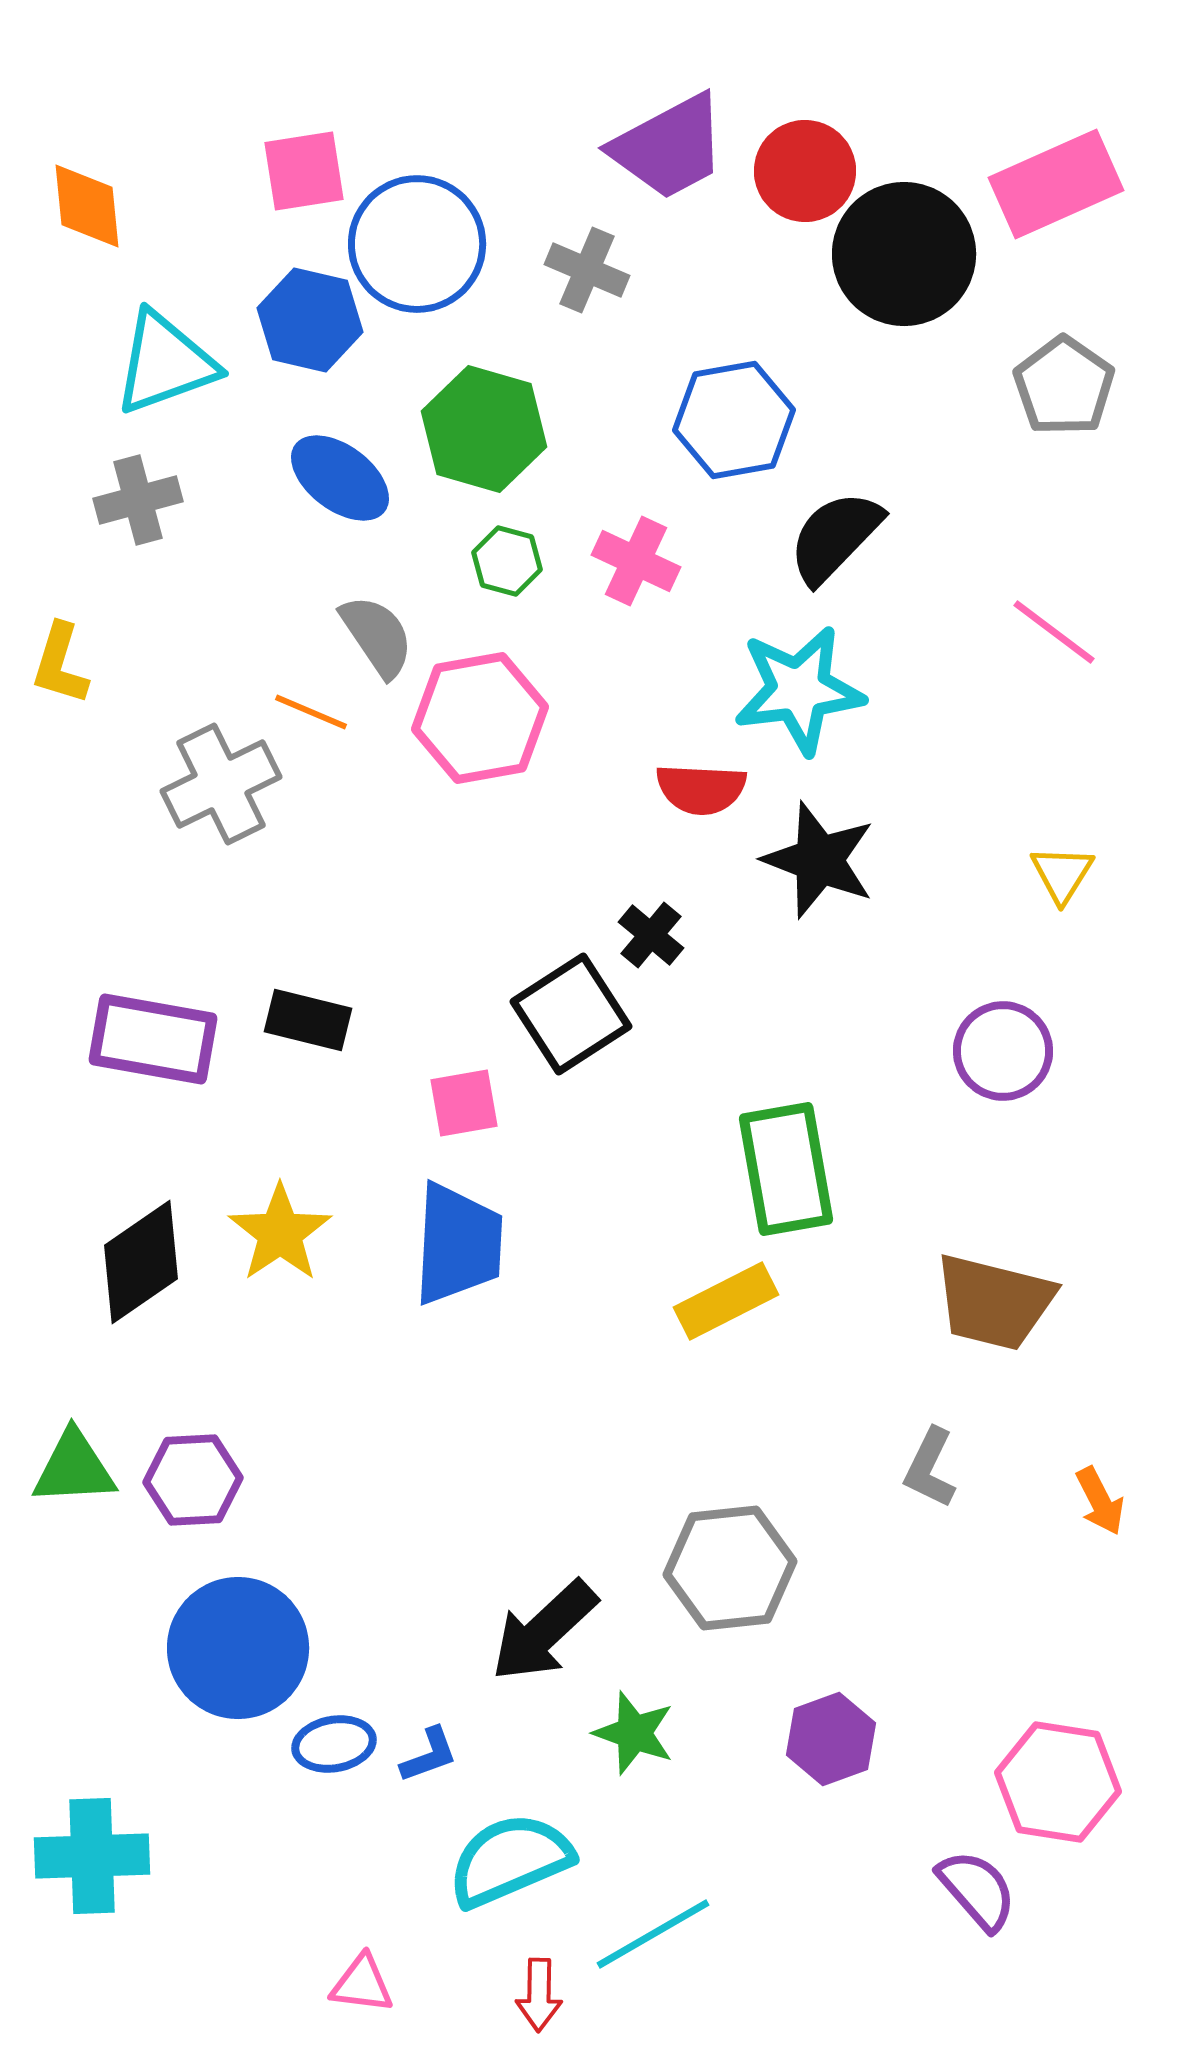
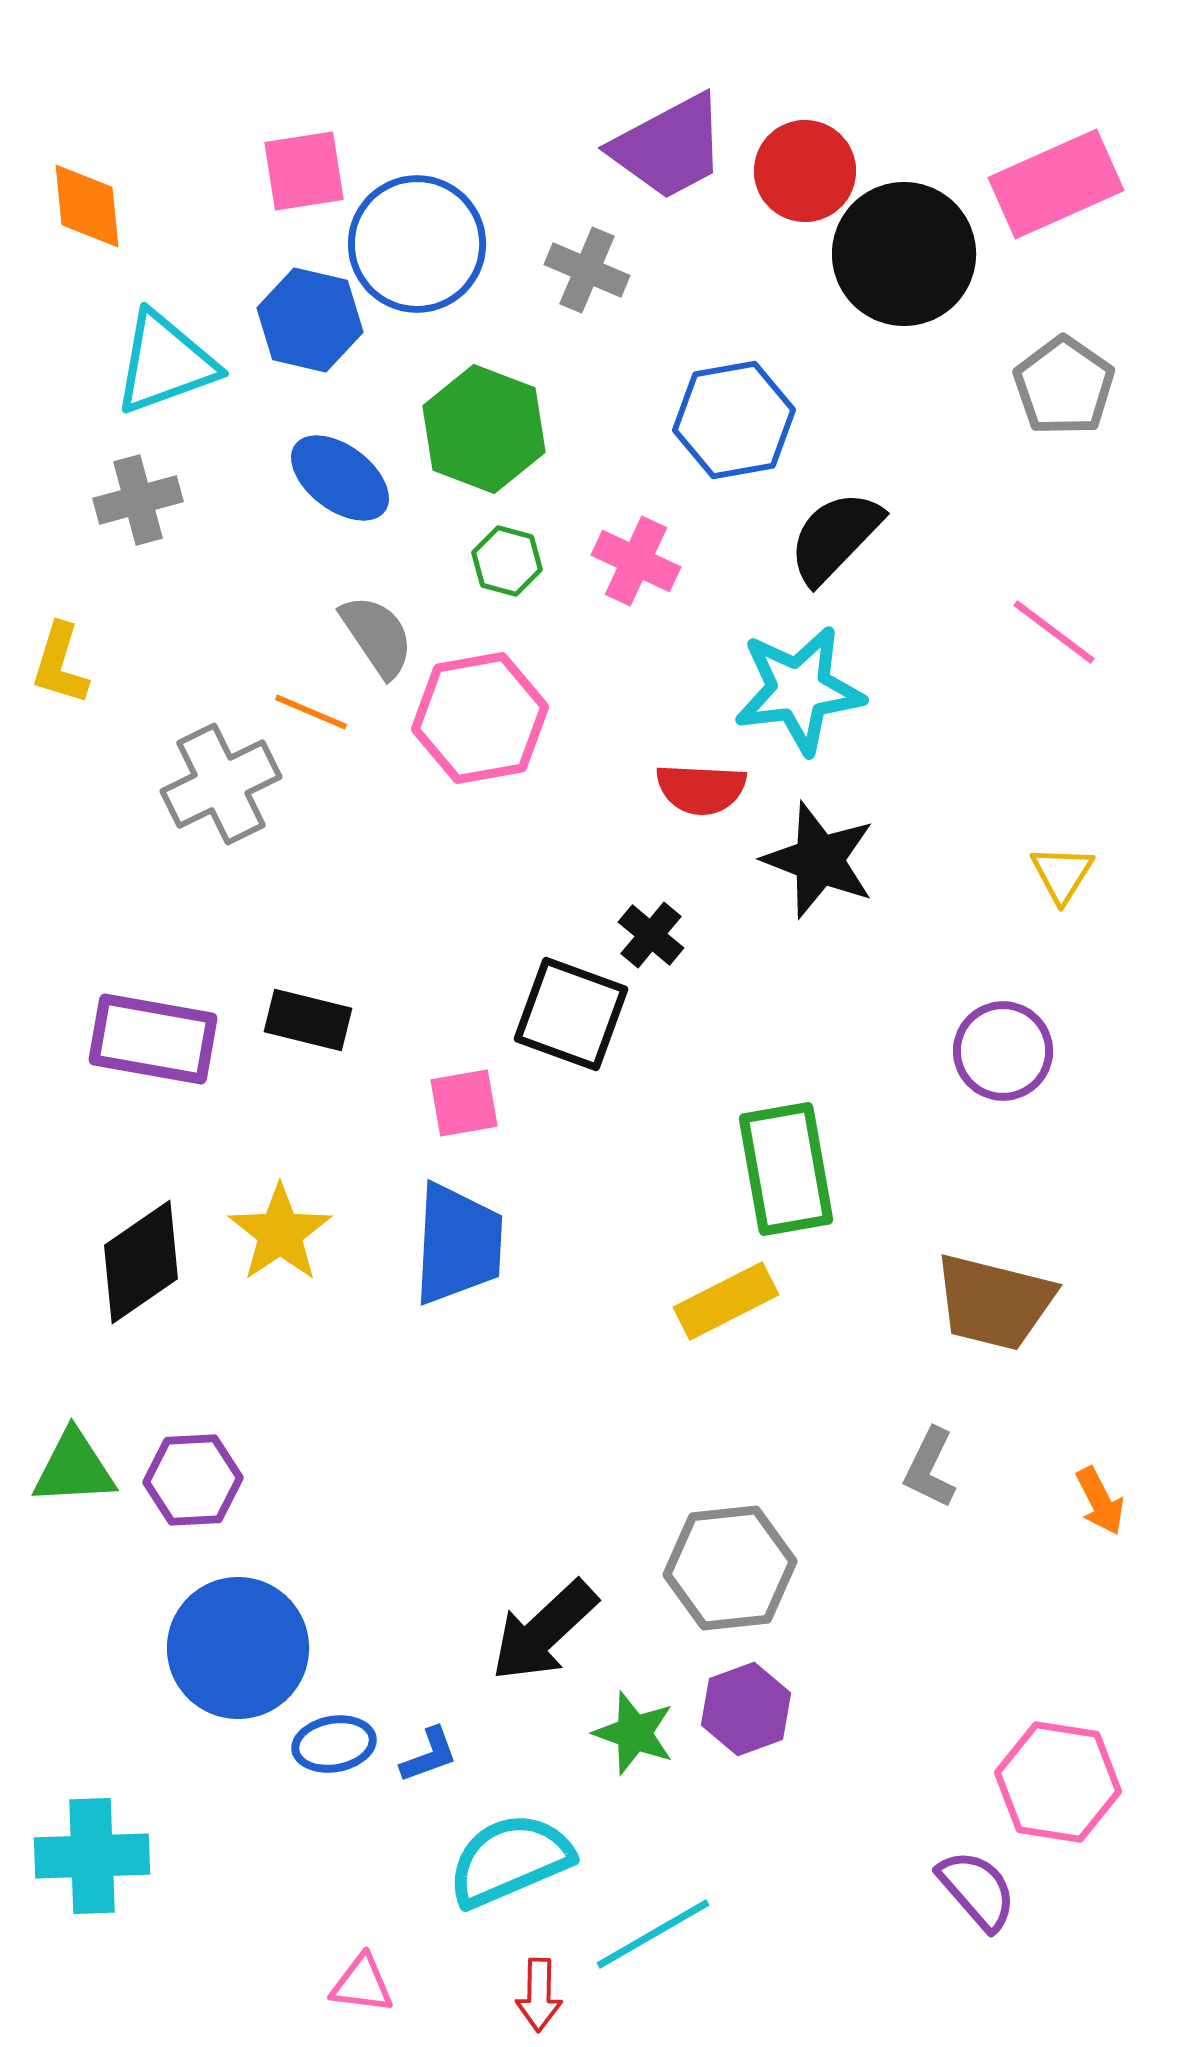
green hexagon at (484, 429): rotated 5 degrees clockwise
black square at (571, 1014): rotated 37 degrees counterclockwise
purple hexagon at (831, 1739): moved 85 px left, 30 px up
